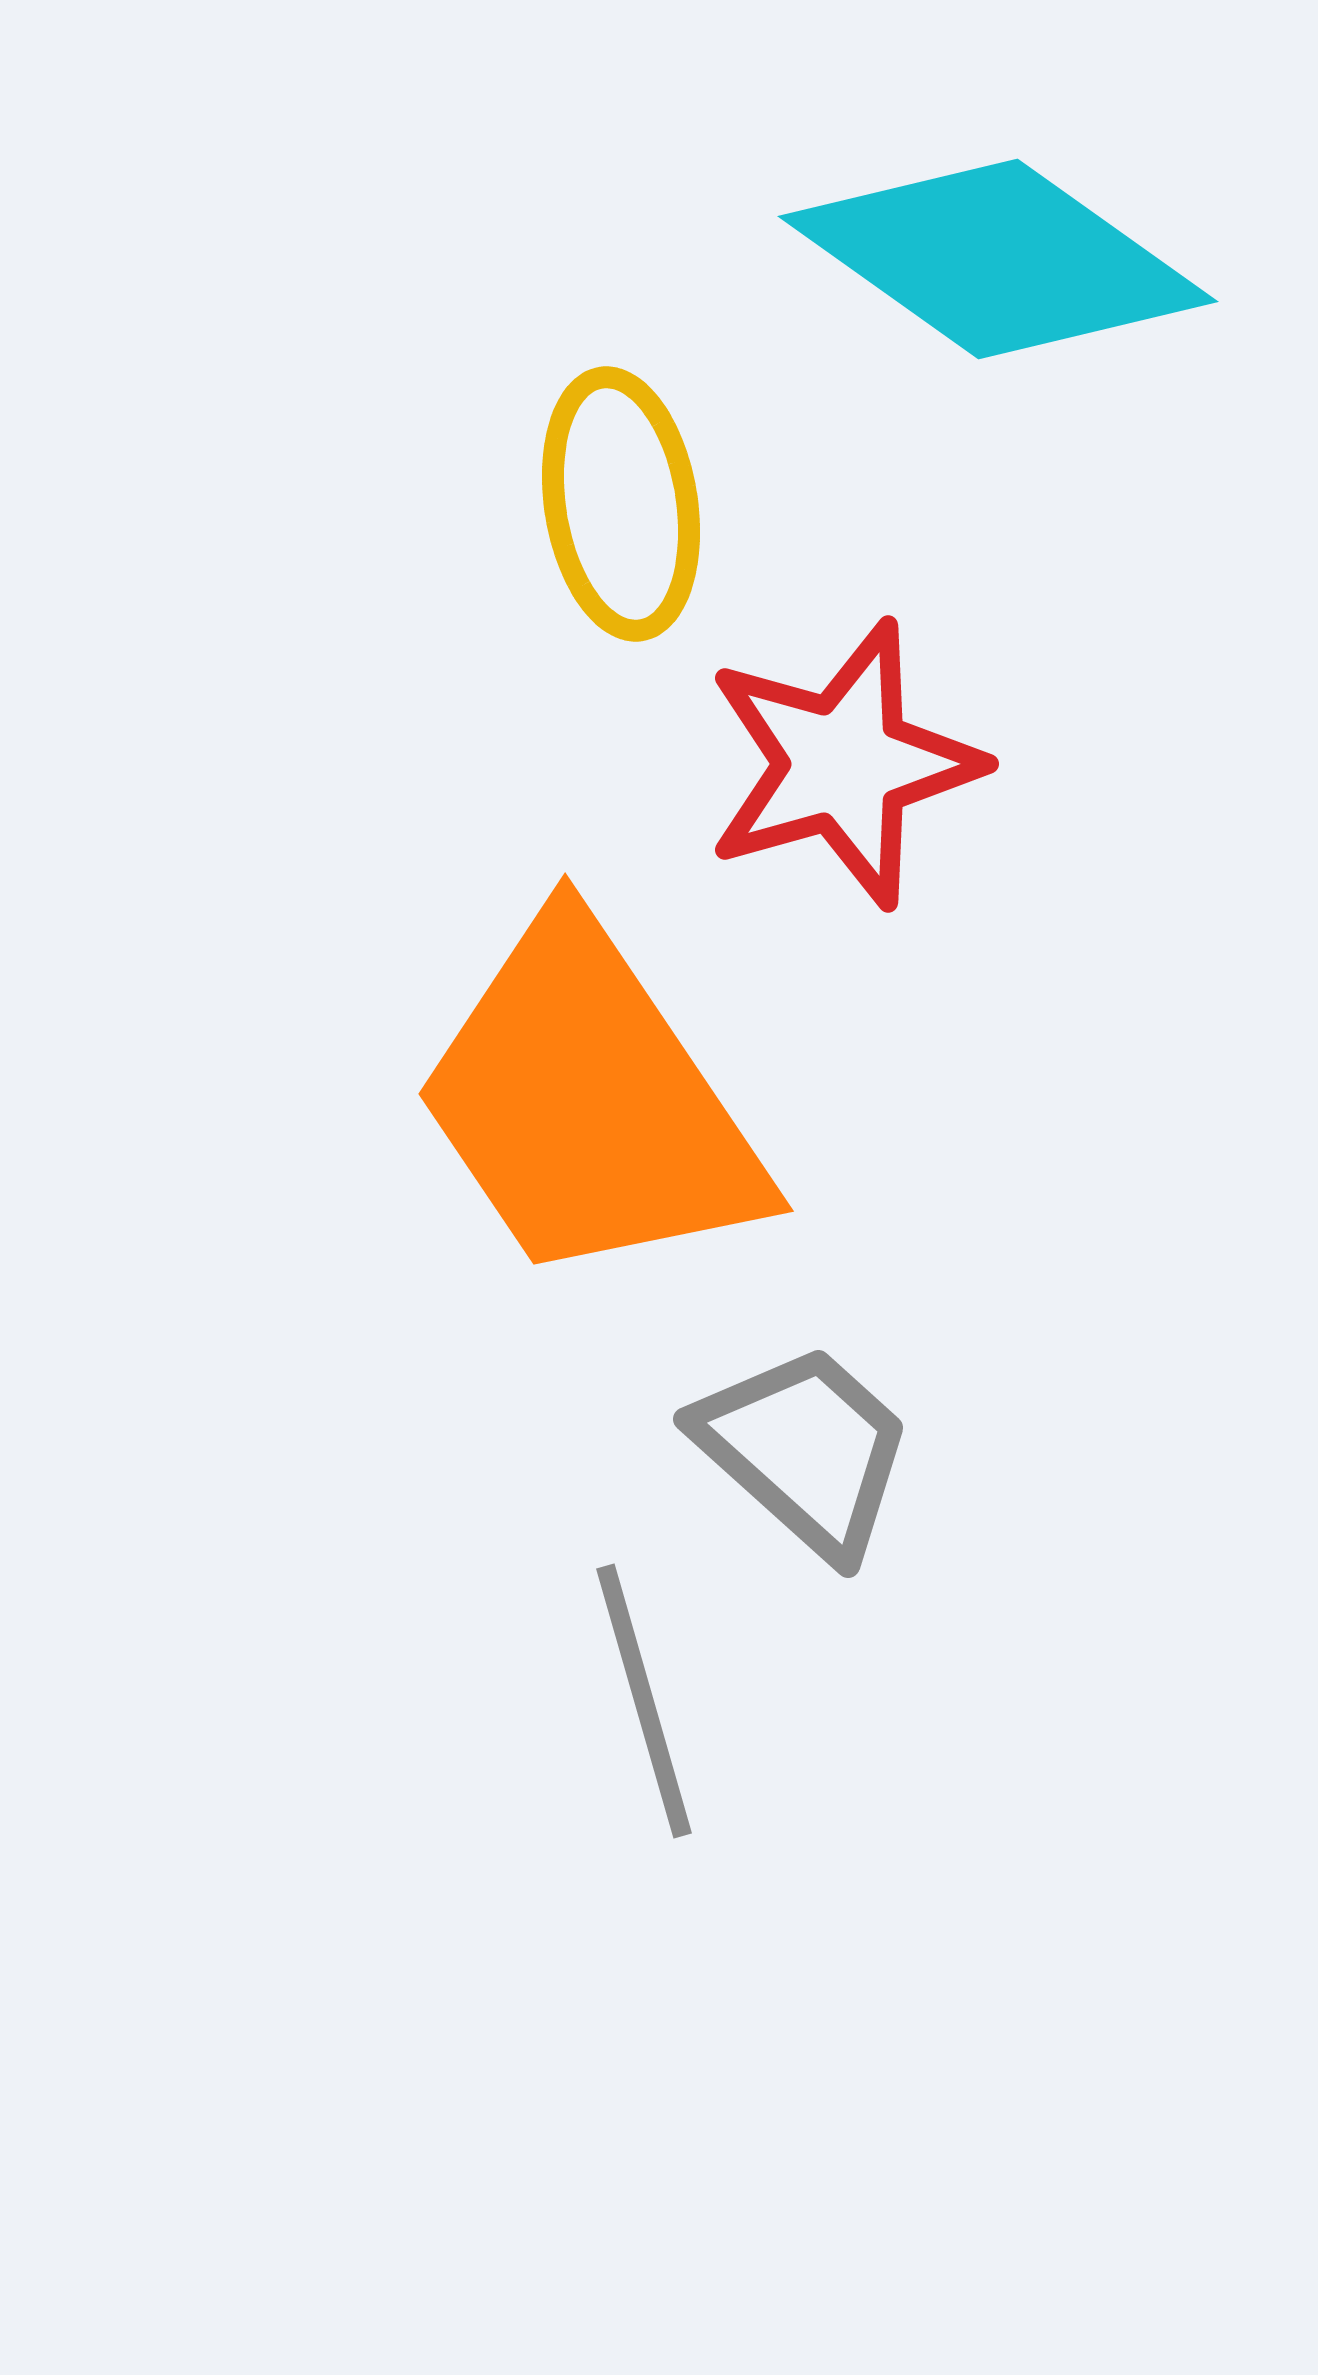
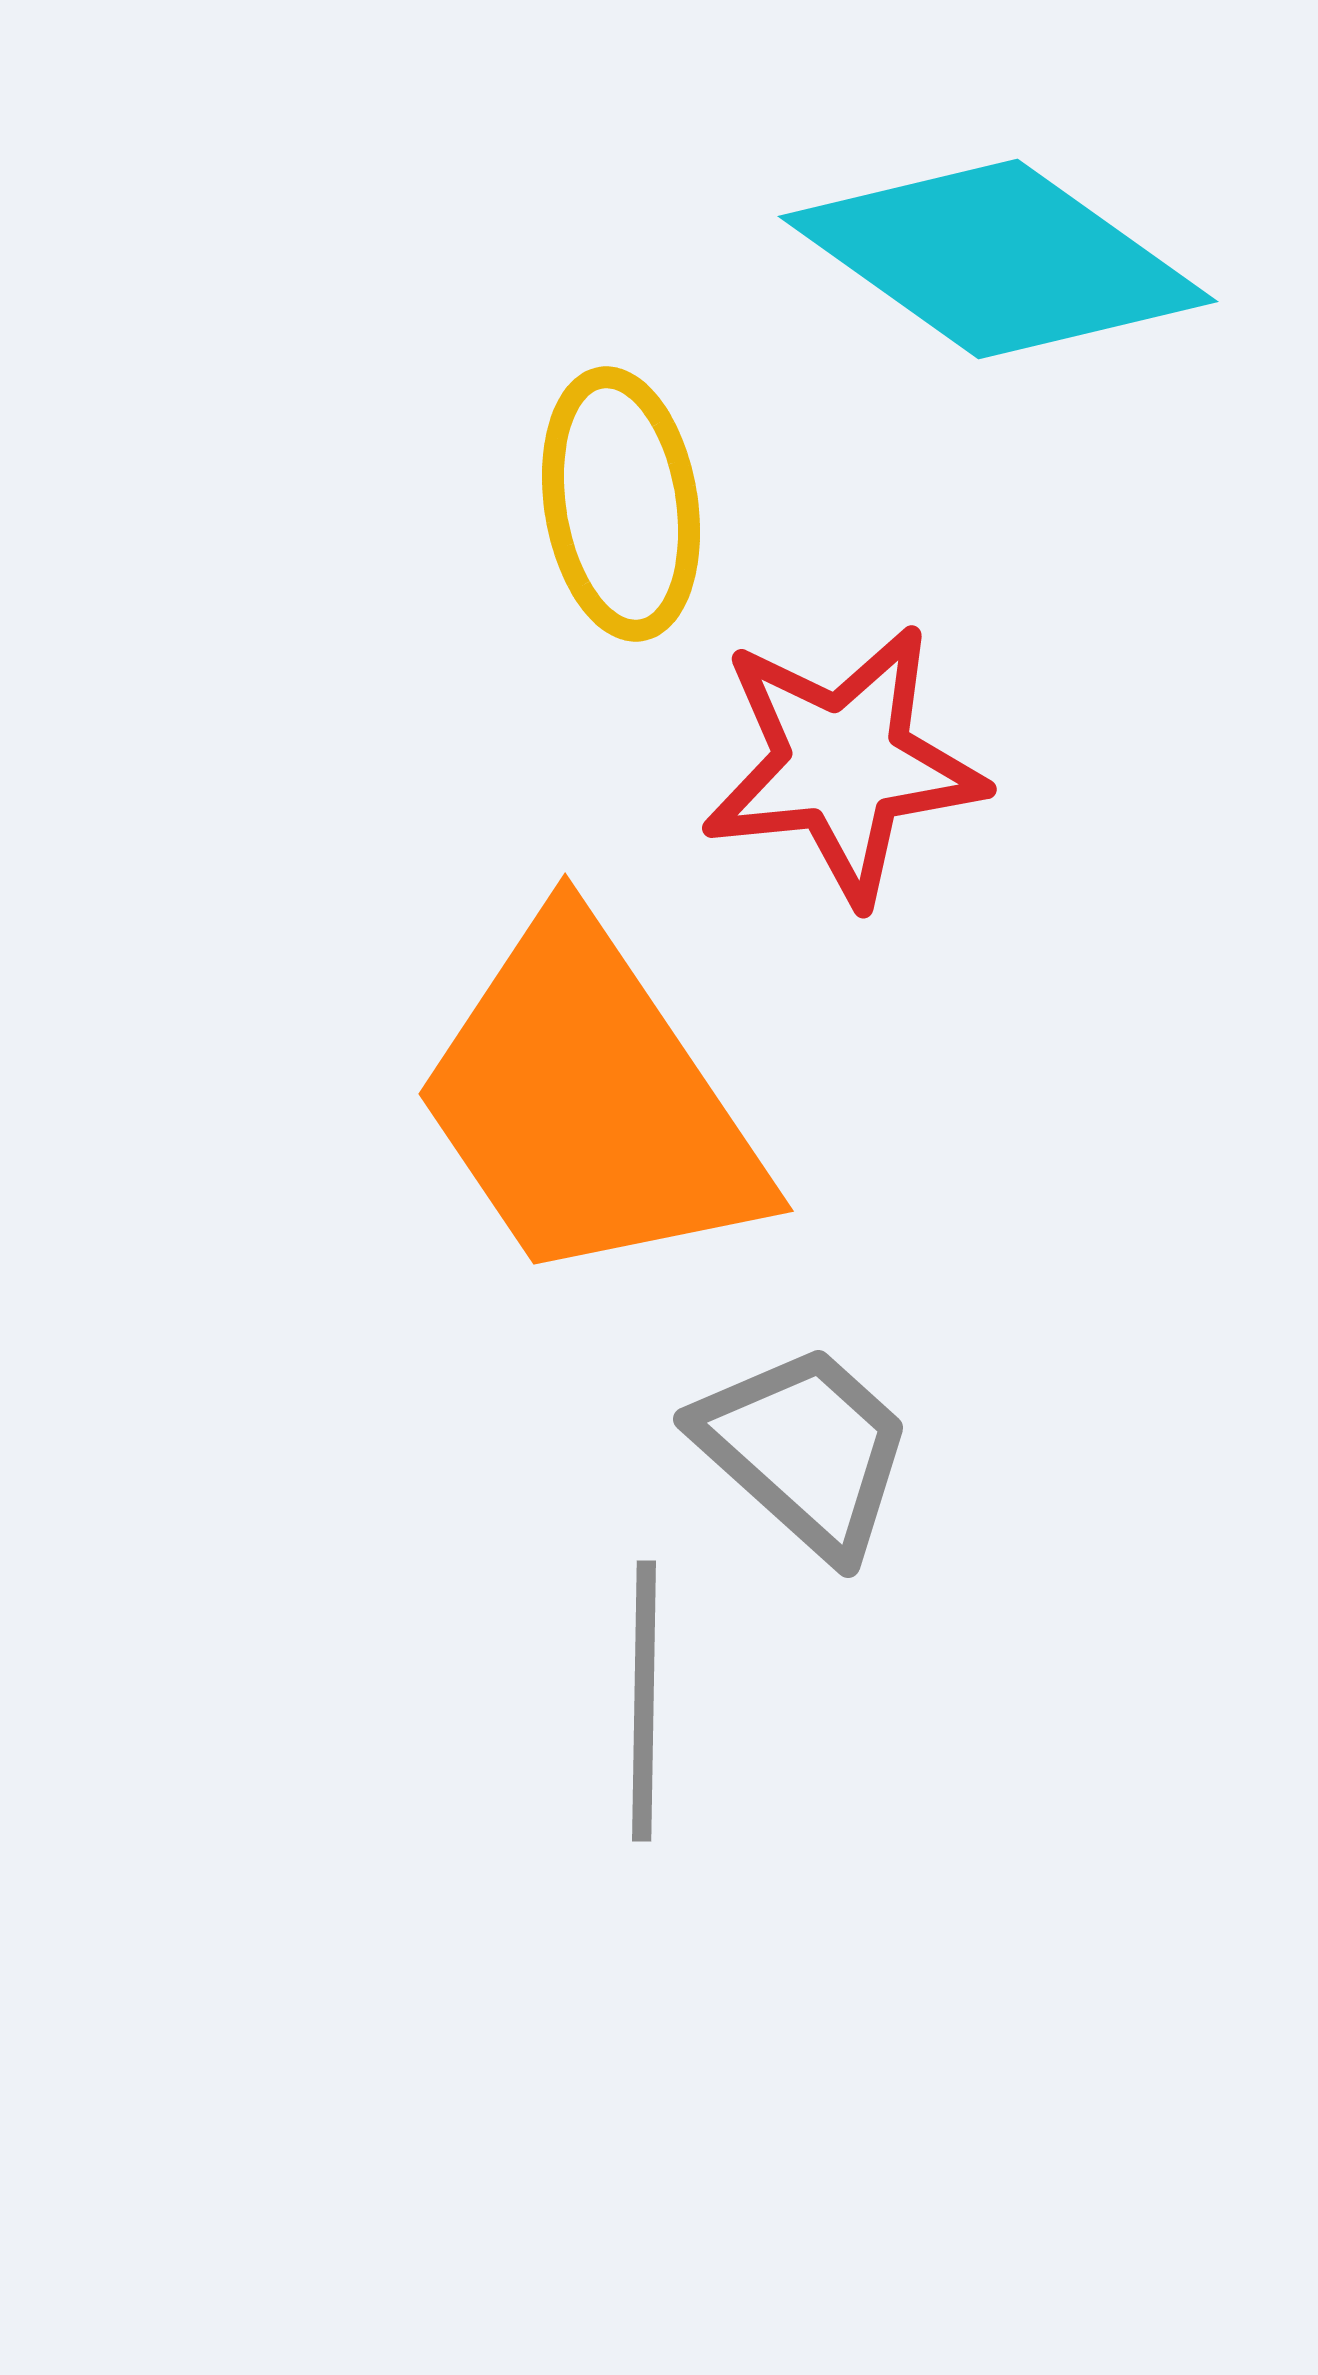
red star: rotated 10 degrees clockwise
gray line: rotated 17 degrees clockwise
